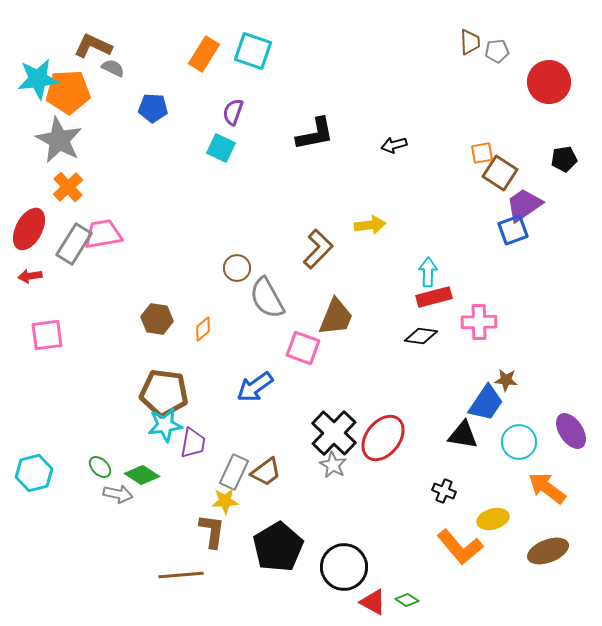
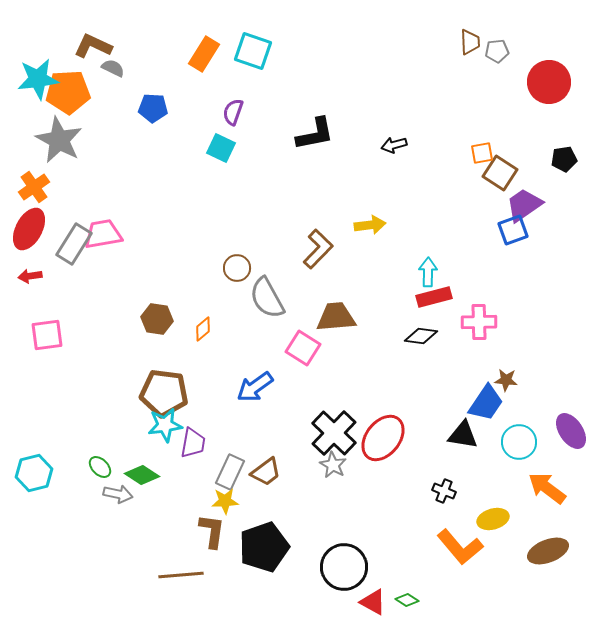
orange cross at (68, 187): moved 34 px left; rotated 8 degrees clockwise
brown trapezoid at (336, 317): rotated 117 degrees counterclockwise
pink square at (303, 348): rotated 12 degrees clockwise
gray rectangle at (234, 472): moved 4 px left
black pentagon at (278, 547): moved 14 px left; rotated 12 degrees clockwise
